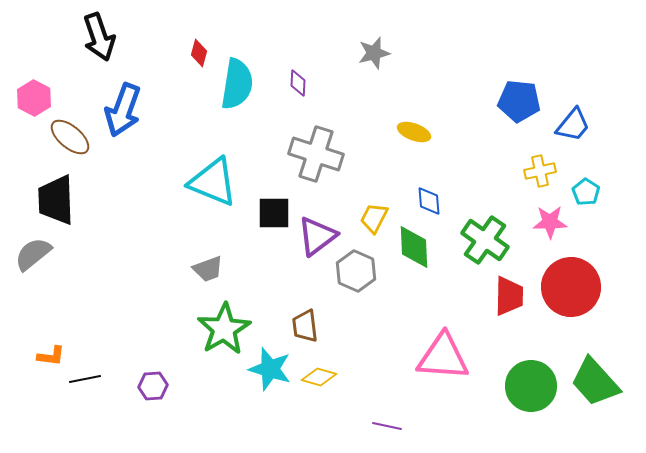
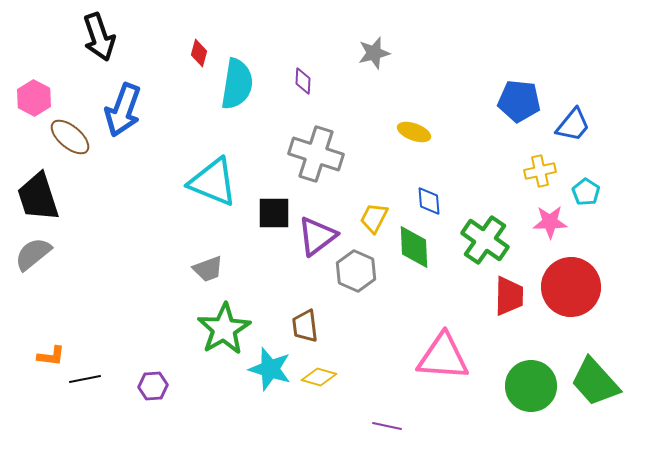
purple diamond: moved 5 px right, 2 px up
black trapezoid: moved 18 px left, 3 px up; rotated 16 degrees counterclockwise
